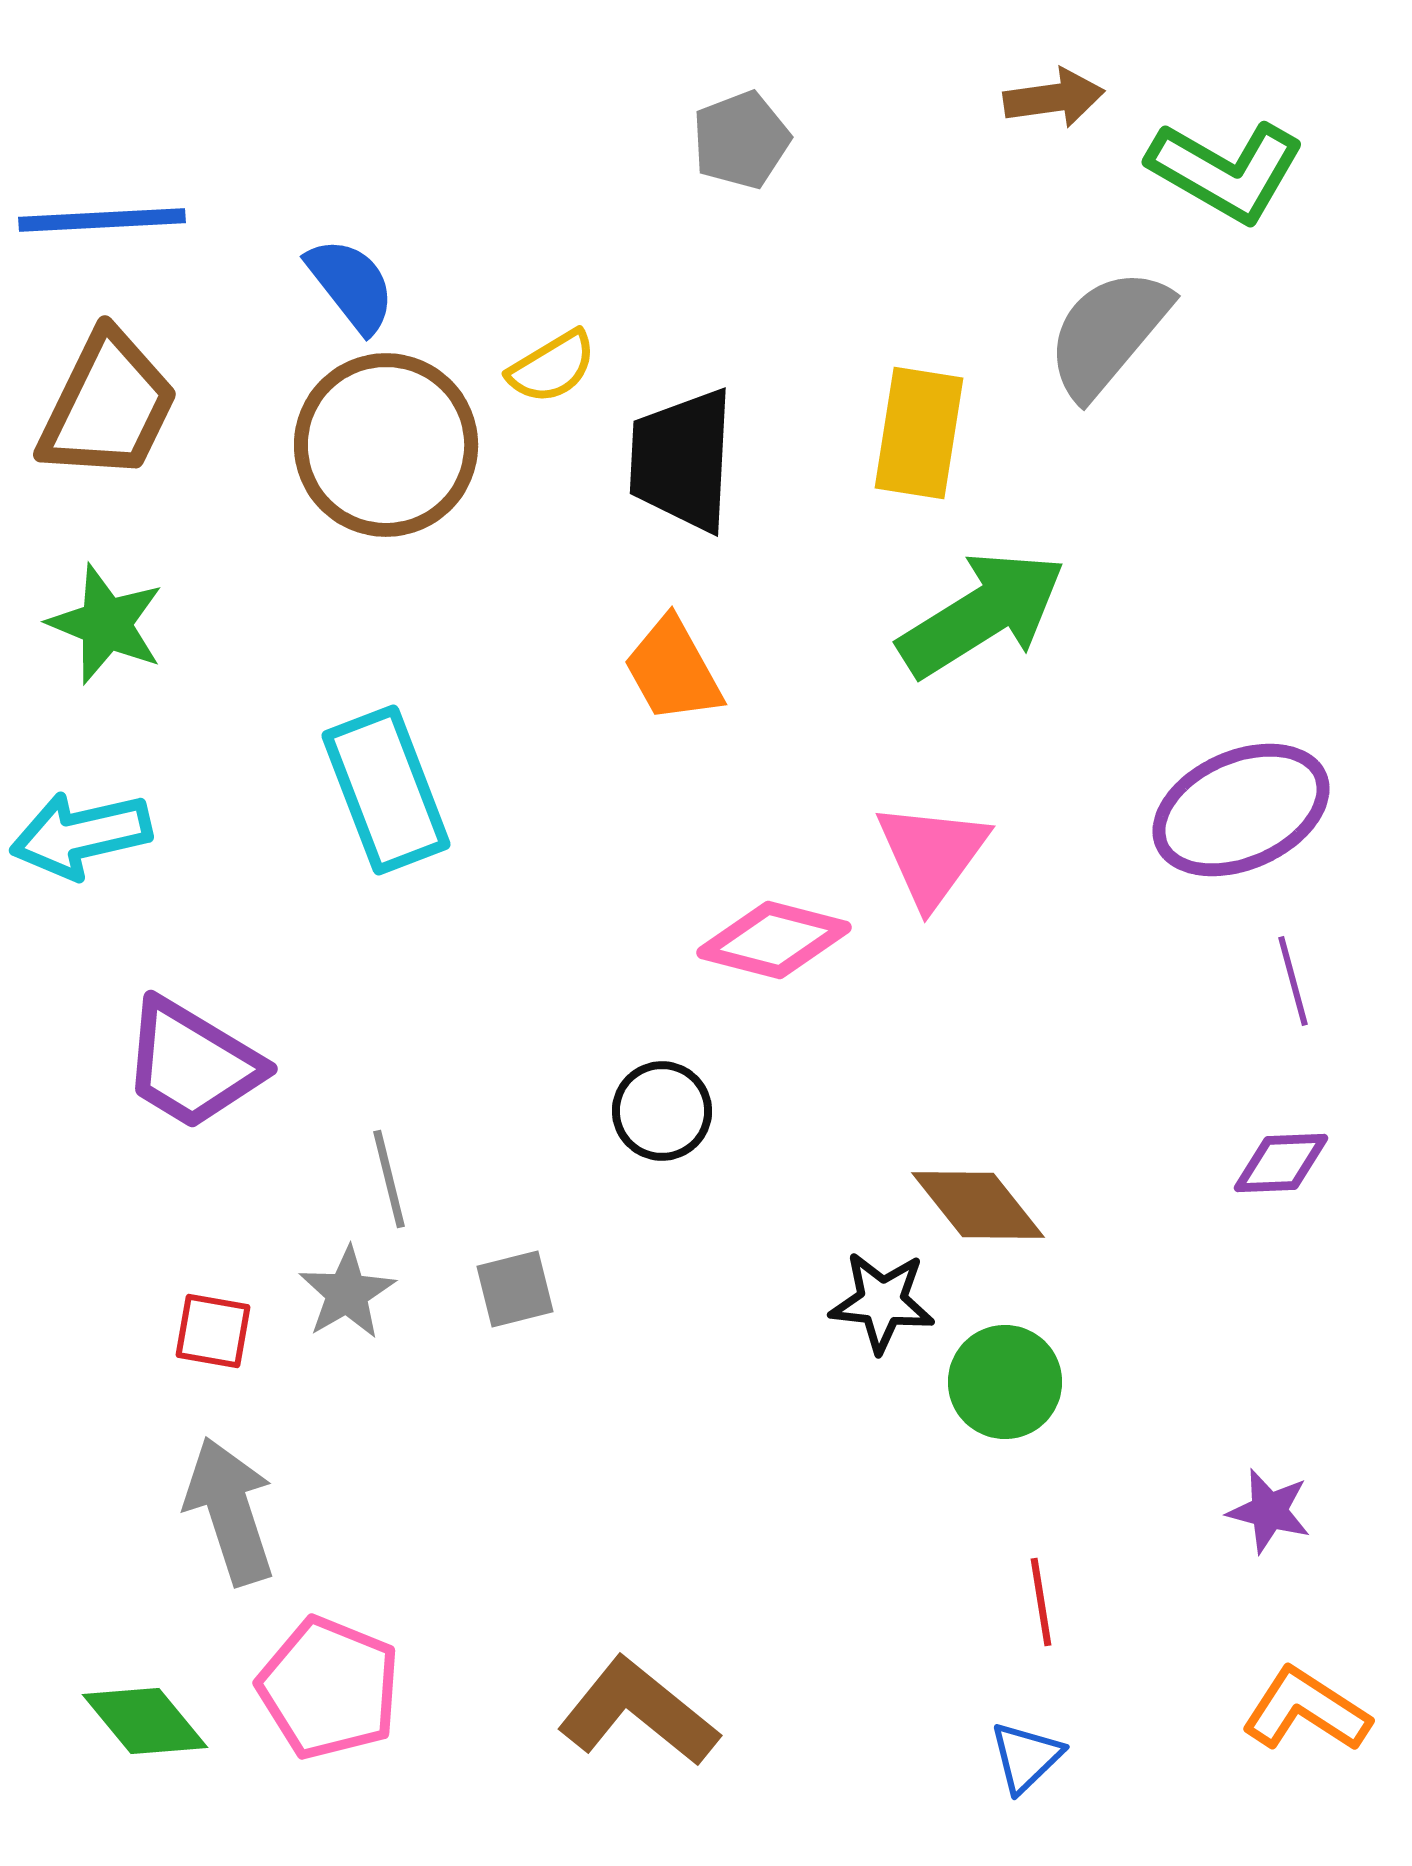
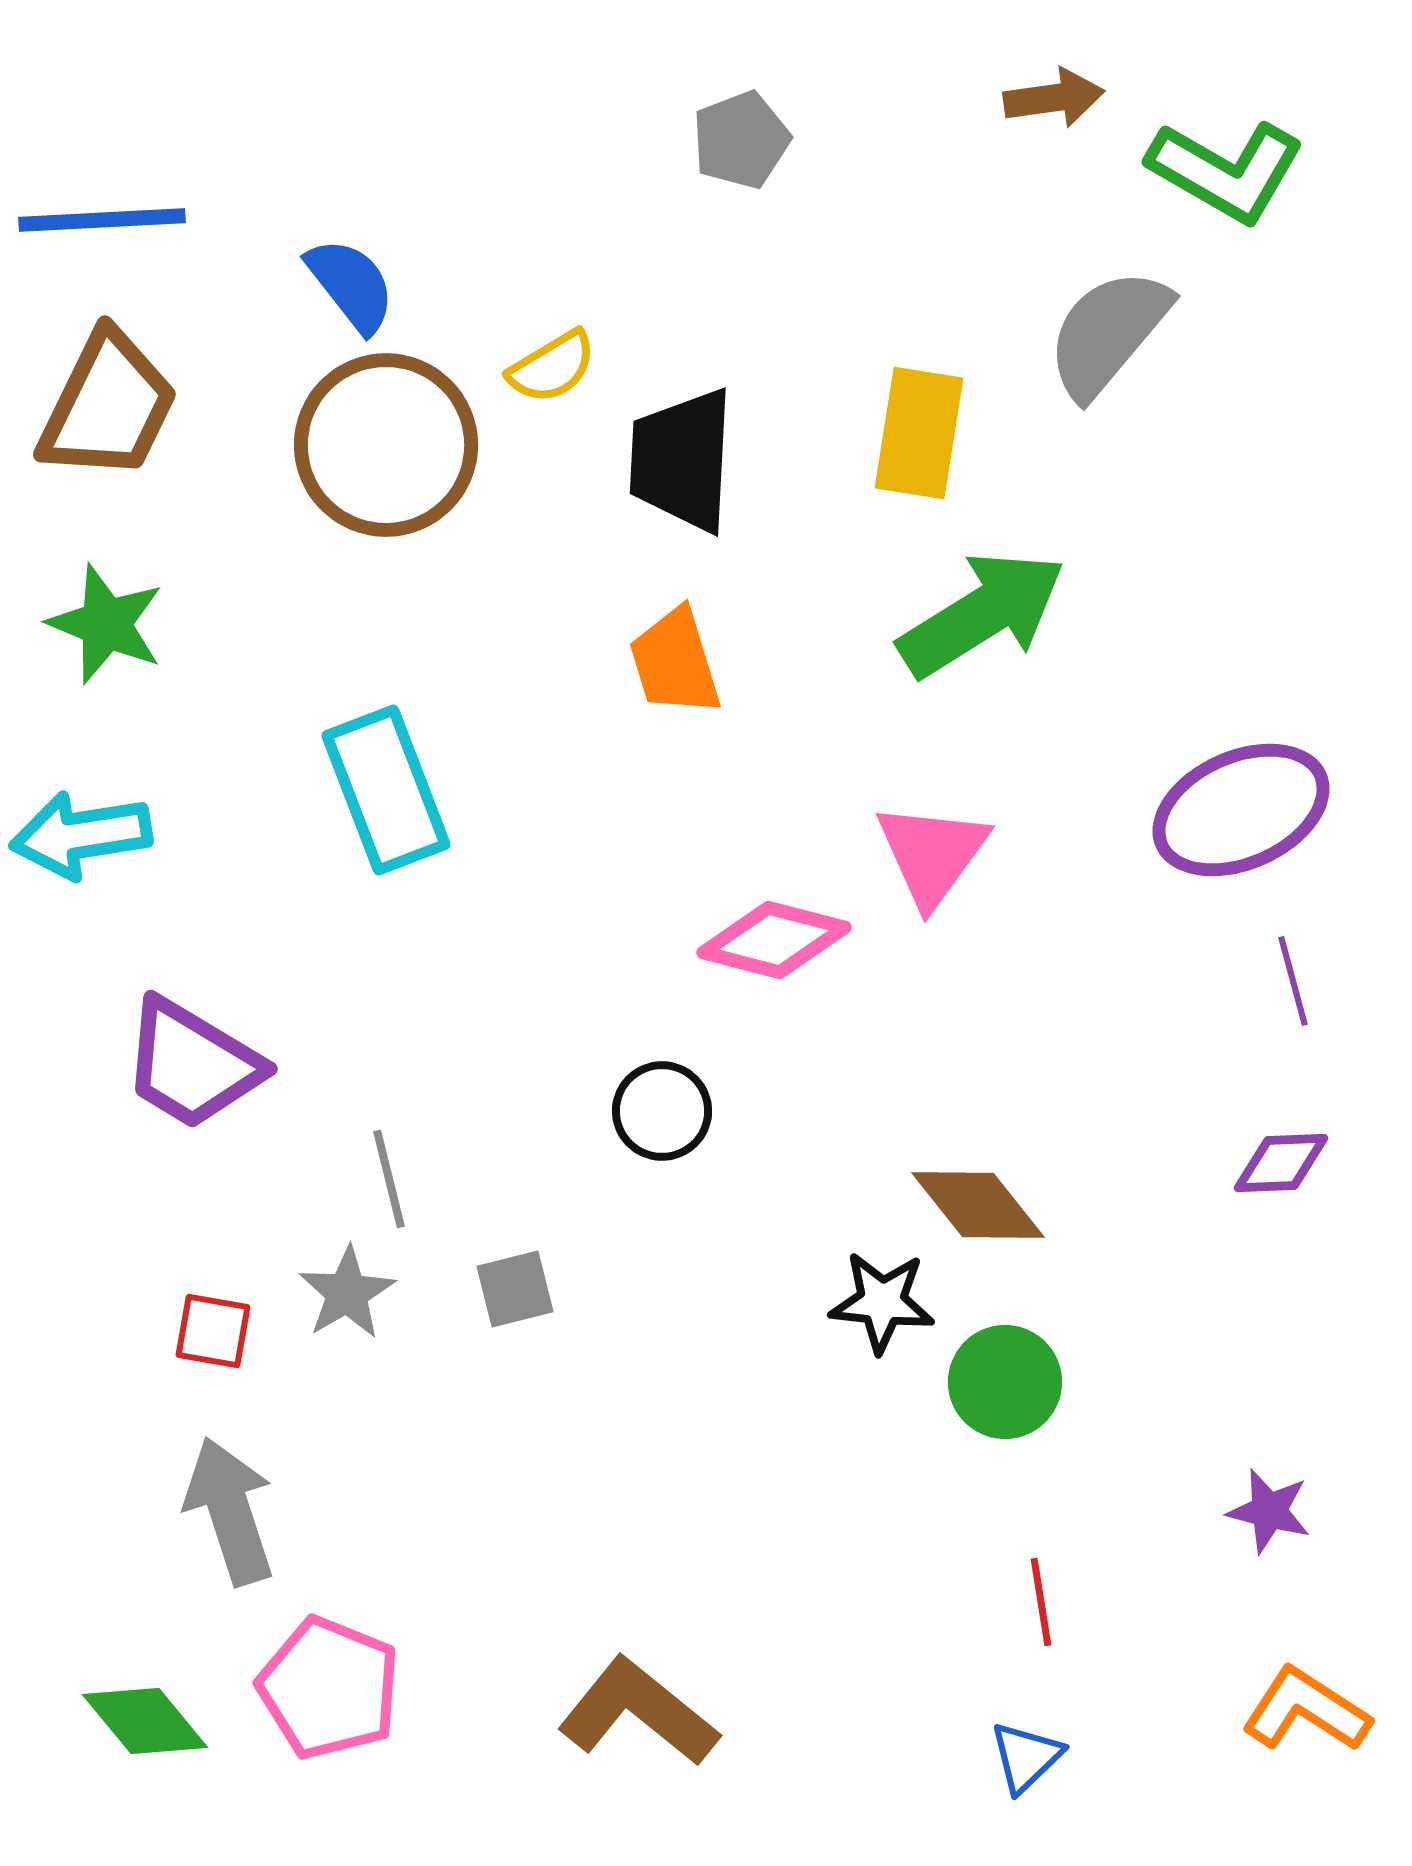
orange trapezoid: moved 2 px right, 8 px up; rotated 12 degrees clockwise
cyan arrow: rotated 4 degrees clockwise
